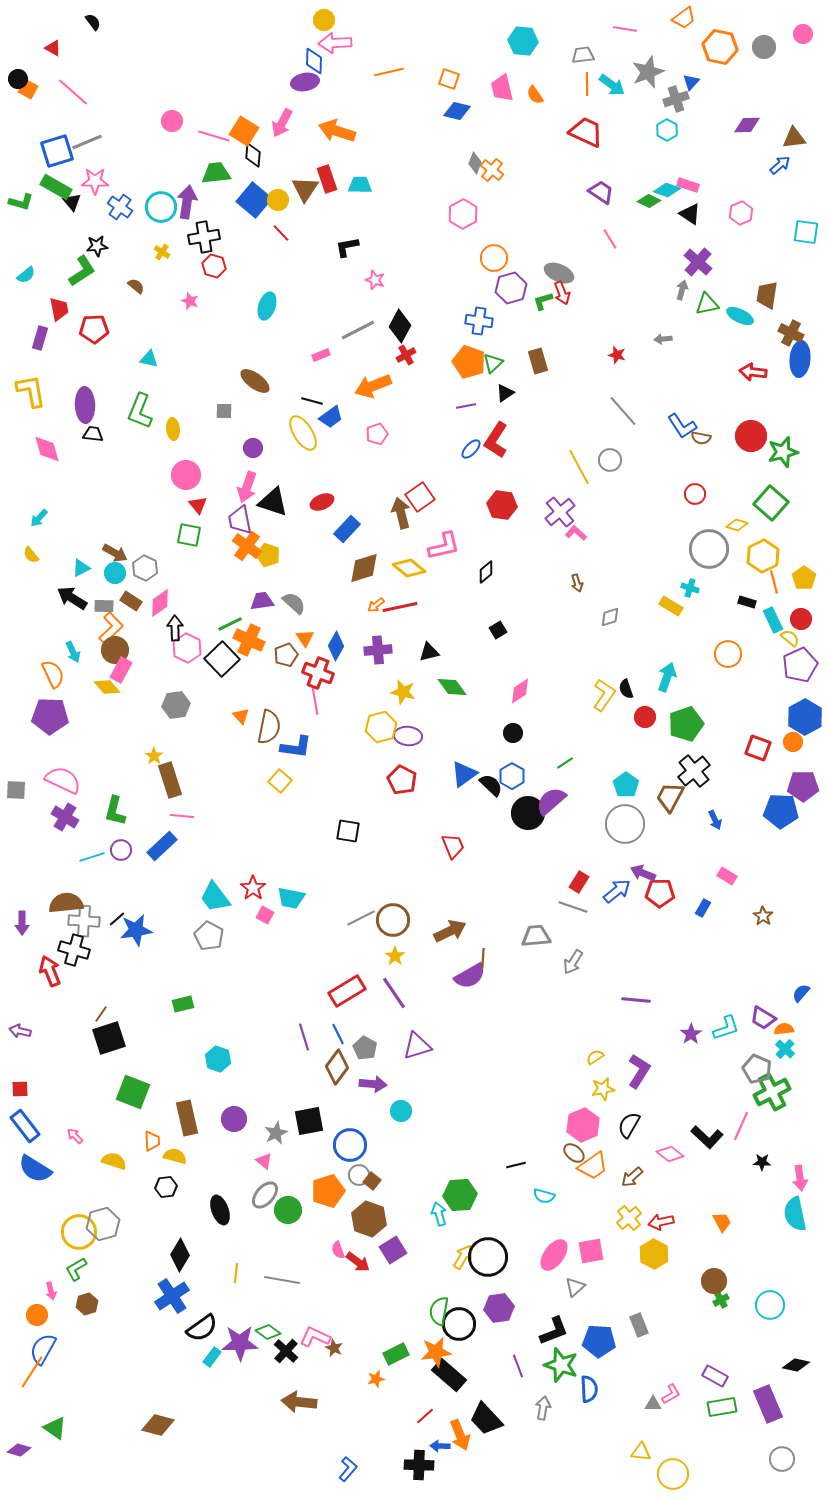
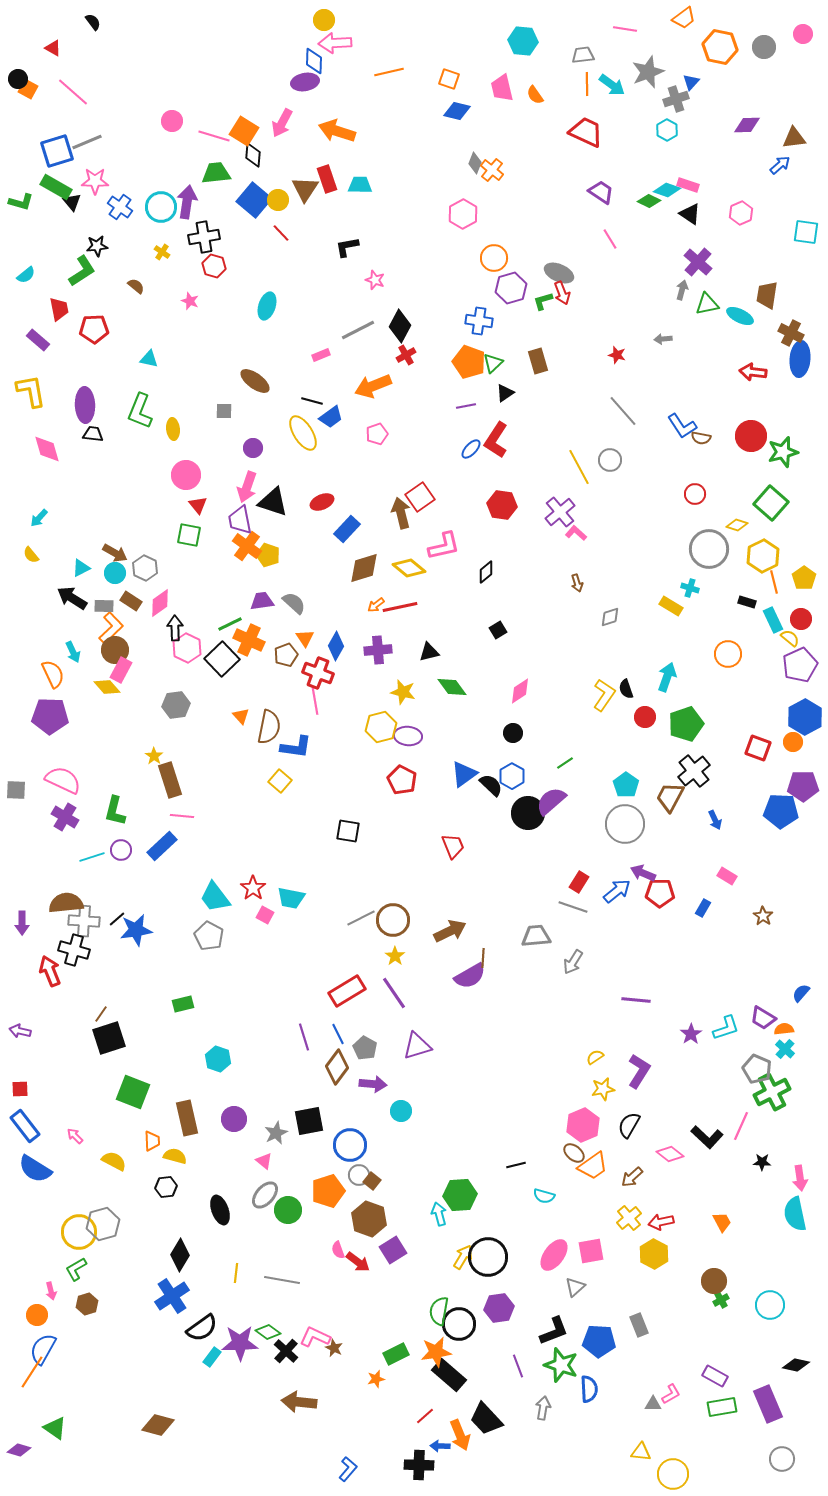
purple rectangle at (40, 338): moved 2 px left, 2 px down; rotated 65 degrees counterclockwise
yellow semicircle at (114, 1161): rotated 10 degrees clockwise
